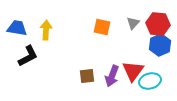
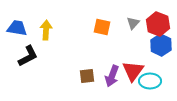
red hexagon: rotated 15 degrees clockwise
blue hexagon: moved 1 px right; rotated 10 degrees counterclockwise
cyan ellipse: rotated 15 degrees clockwise
